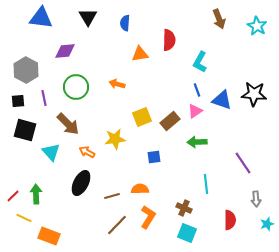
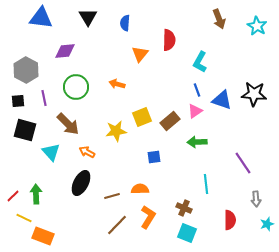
orange triangle at (140, 54): rotated 42 degrees counterclockwise
yellow star at (115, 139): moved 1 px right, 8 px up
orange rectangle at (49, 236): moved 6 px left
